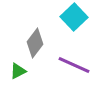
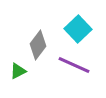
cyan square: moved 4 px right, 12 px down
gray diamond: moved 3 px right, 2 px down
